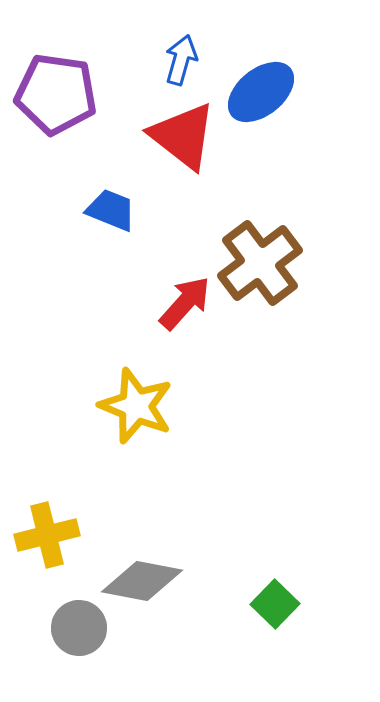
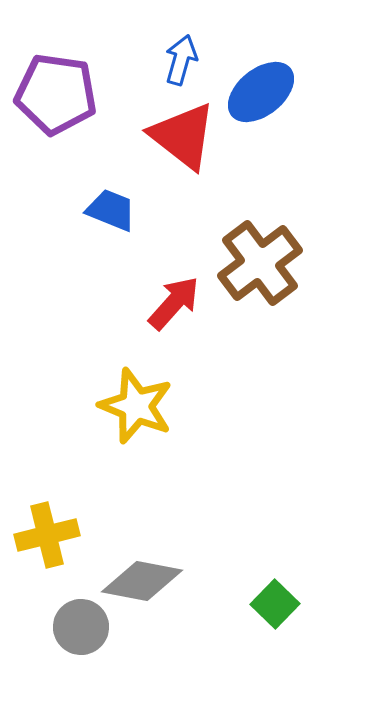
red arrow: moved 11 px left
gray circle: moved 2 px right, 1 px up
